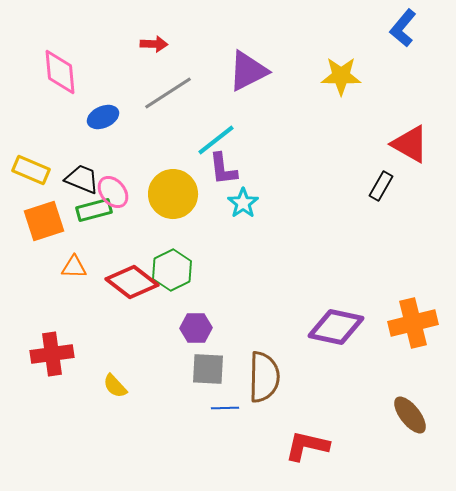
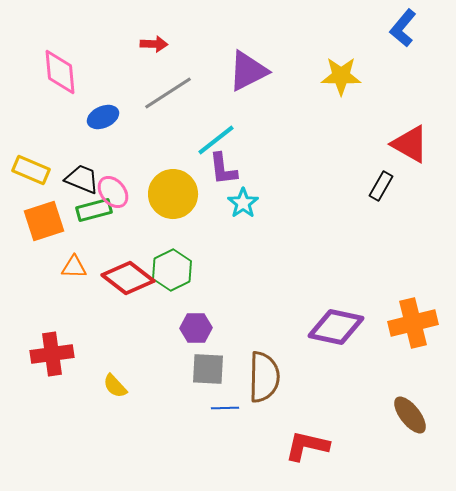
red diamond: moved 4 px left, 4 px up
